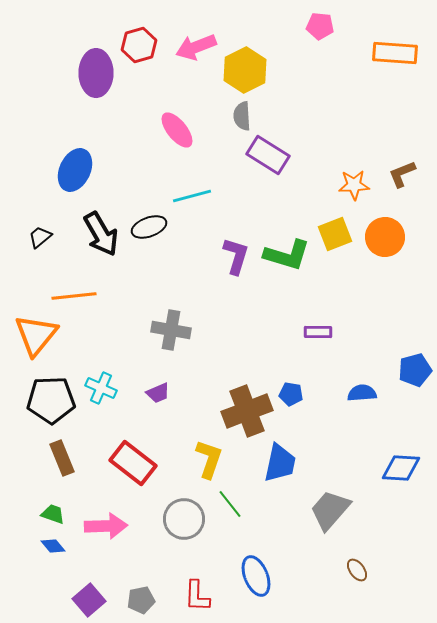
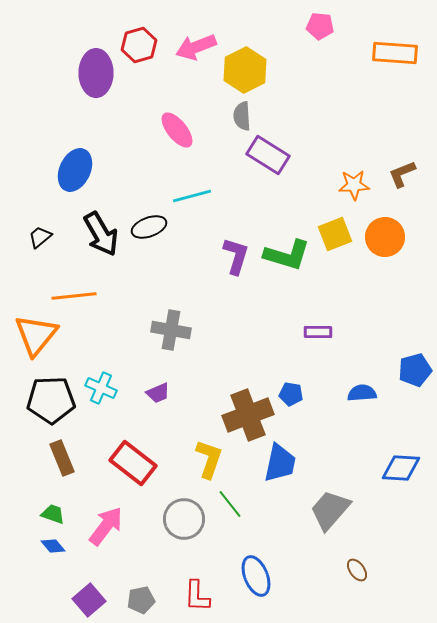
brown cross at (247, 411): moved 1 px right, 4 px down
pink arrow at (106, 526): rotated 51 degrees counterclockwise
